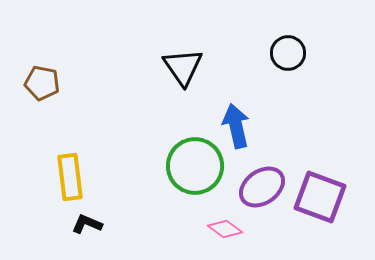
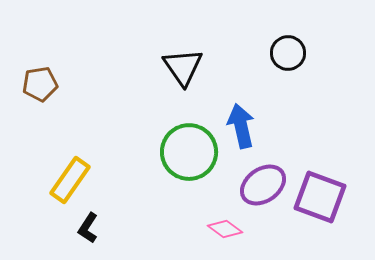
brown pentagon: moved 2 px left, 1 px down; rotated 20 degrees counterclockwise
blue arrow: moved 5 px right
green circle: moved 6 px left, 14 px up
yellow rectangle: moved 3 px down; rotated 42 degrees clockwise
purple ellipse: moved 1 px right, 2 px up
black L-shape: moved 1 px right, 4 px down; rotated 80 degrees counterclockwise
